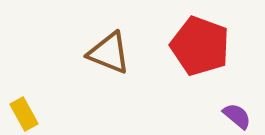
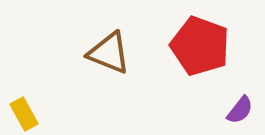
purple semicircle: moved 3 px right, 6 px up; rotated 88 degrees clockwise
